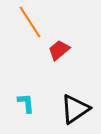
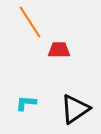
red trapezoid: rotated 40 degrees clockwise
cyan L-shape: rotated 80 degrees counterclockwise
